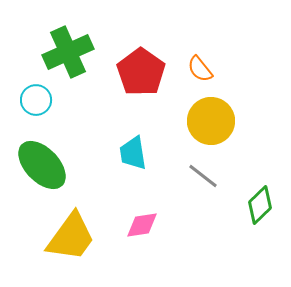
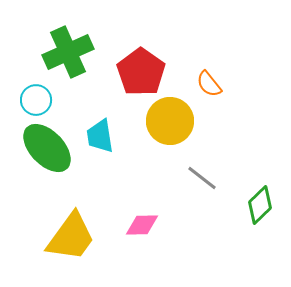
orange semicircle: moved 9 px right, 15 px down
yellow circle: moved 41 px left
cyan trapezoid: moved 33 px left, 17 px up
green ellipse: moved 5 px right, 17 px up
gray line: moved 1 px left, 2 px down
pink diamond: rotated 8 degrees clockwise
